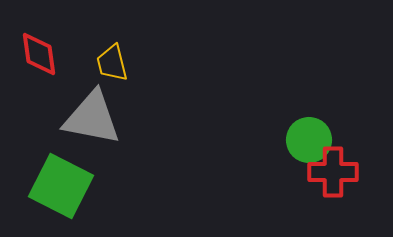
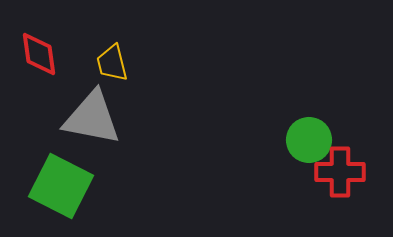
red cross: moved 7 px right
